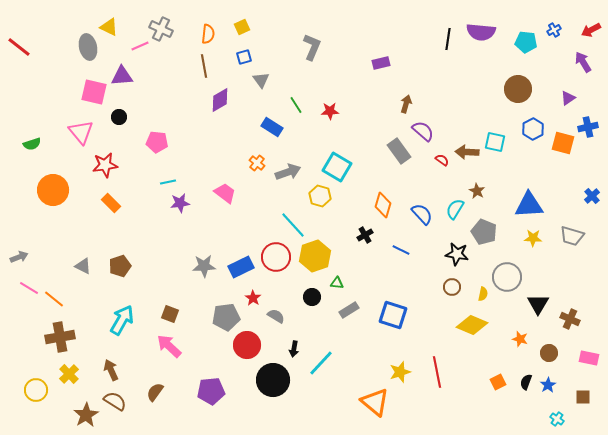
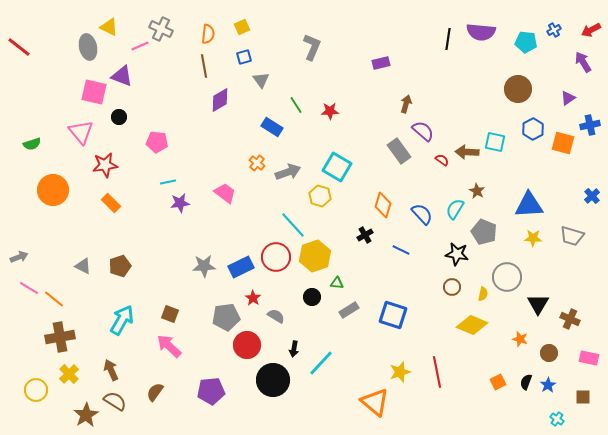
purple triangle at (122, 76): rotated 25 degrees clockwise
blue cross at (588, 127): moved 2 px right, 2 px up
